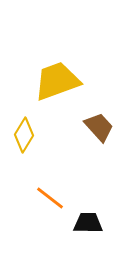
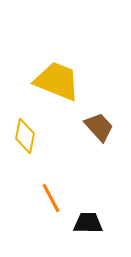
yellow trapezoid: rotated 42 degrees clockwise
yellow diamond: moved 1 px right, 1 px down; rotated 20 degrees counterclockwise
orange line: moved 1 px right; rotated 24 degrees clockwise
